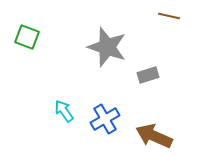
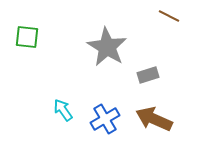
brown line: rotated 15 degrees clockwise
green square: rotated 15 degrees counterclockwise
gray star: rotated 12 degrees clockwise
cyan arrow: moved 1 px left, 1 px up
brown arrow: moved 17 px up
